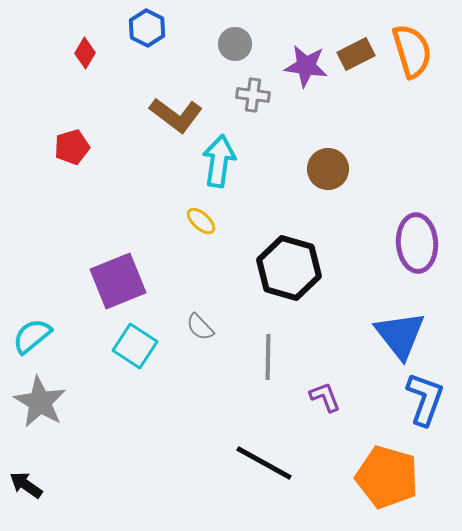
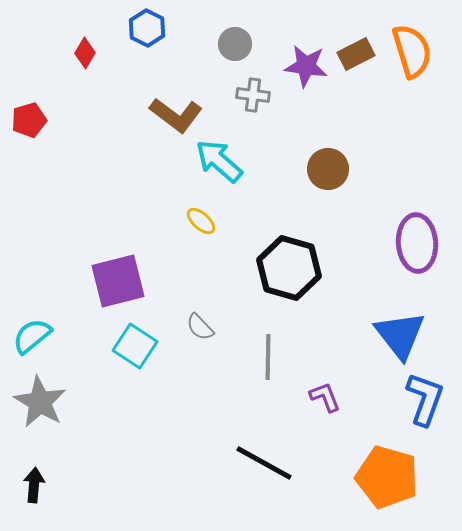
red pentagon: moved 43 px left, 27 px up
cyan arrow: rotated 57 degrees counterclockwise
purple square: rotated 8 degrees clockwise
black arrow: moved 8 px right; rotated 60 degrees clockwise
